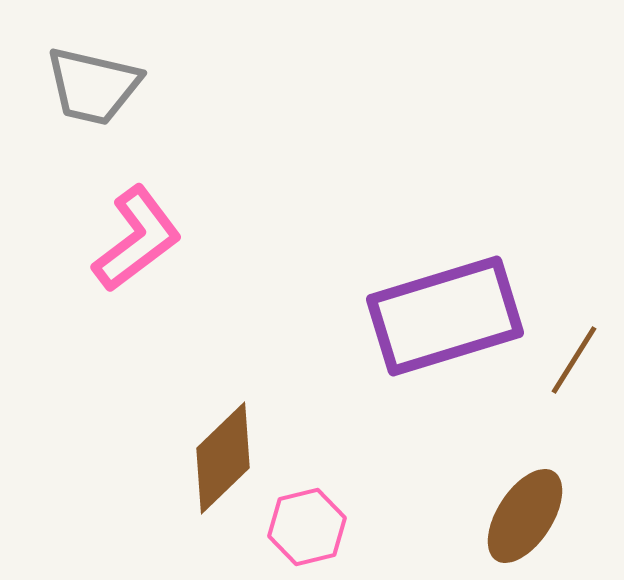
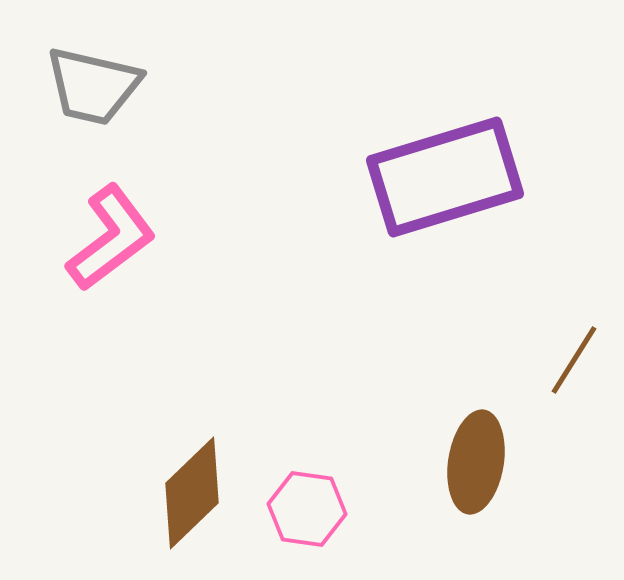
pink L-shape: moved 26 px left, 1 px up
purple rectangle: moved 139 px up
brown diamond: moved 31 px left, 35 px down
brown ellipse: moved 49 px left, 54 px up; rotated 24 degrees counterclockwise
pink hexagon: moved 18 px up; rotated 22 degrees clockwise
